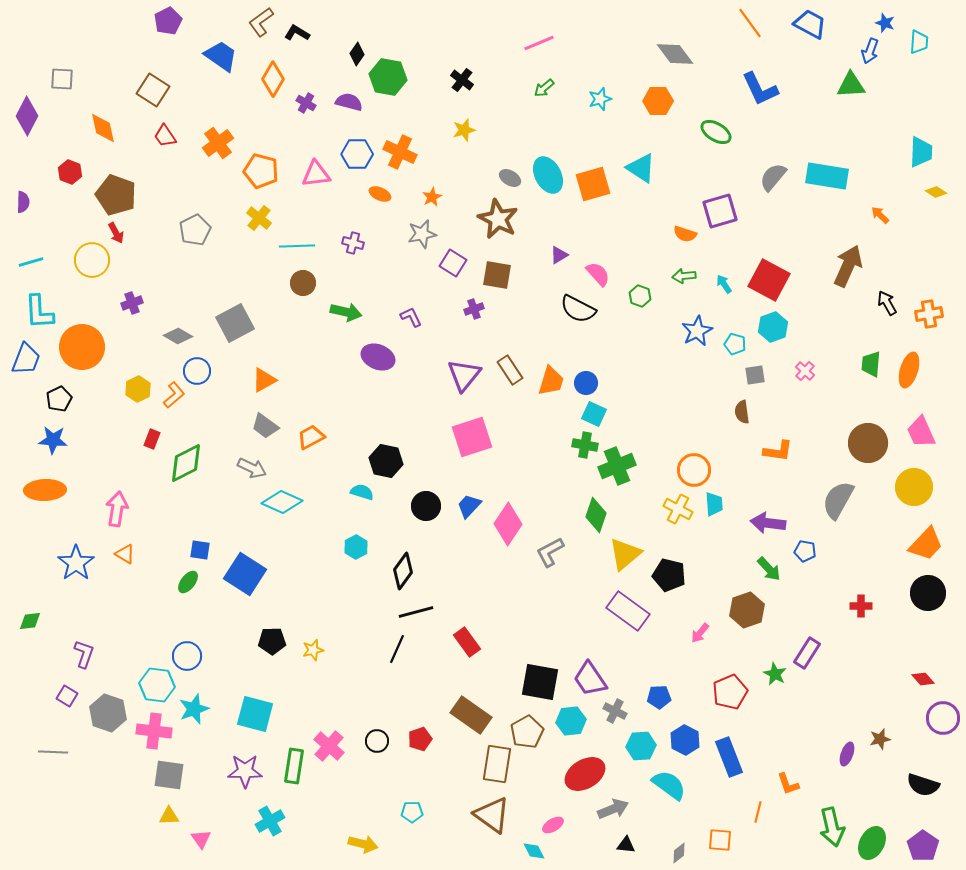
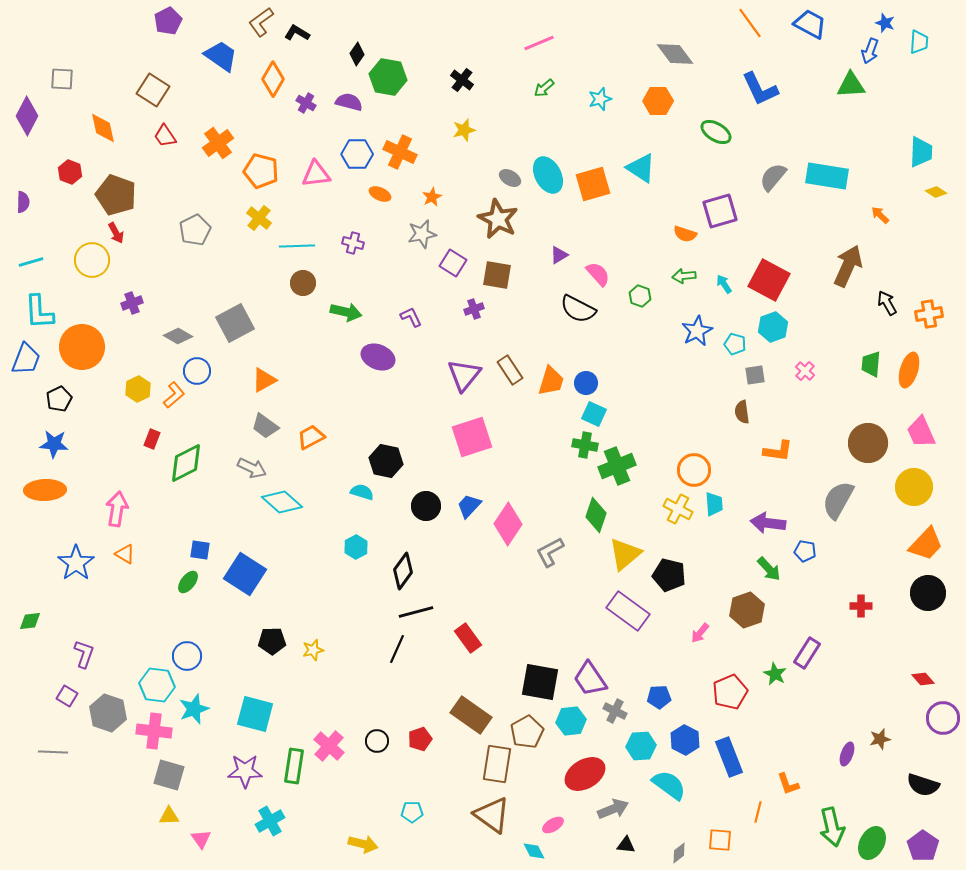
blue star at (53, 440): moved 1 px right, 4 px down
cyan diamond at (282, 502): rotated 18 degrees clockwise
red rectangle at (467, 642): moved 1 px right, 4 px up
gray square at (169, 775): rotated 8 degrees clockwise
